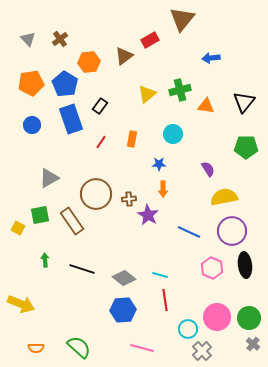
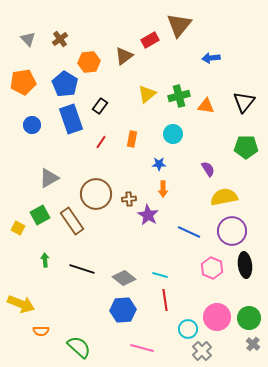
brown triangle at (182, 19): moved 3 px left, 6 px down
orange pentagon at (31, 83): moved 8 px left, 1 px up
green cross at (180, 90): moved 1 px left, 6 px down
green square at (40, 215): rotated 18 degrees counterclockwise
orange semicircle at (36, 348): moved 5 px right, 17 px up
